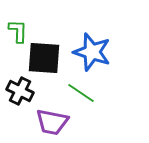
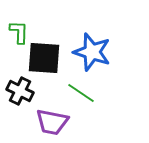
green L-shape: moved 1 px right, 1 px down
